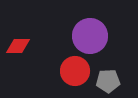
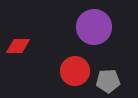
purple circle: moved 4 px right, 9 px up
